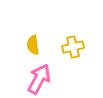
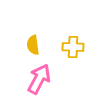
yellow cross: rotated 15 degrees clockwise
